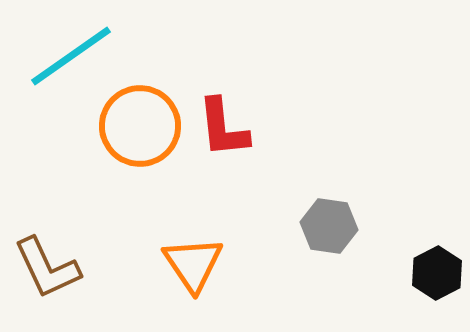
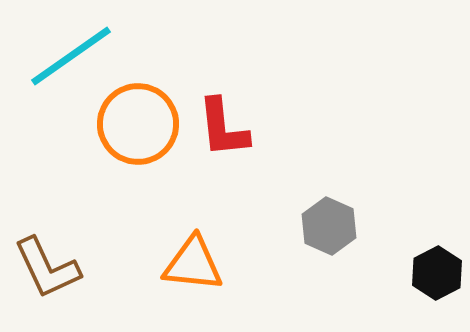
orange circle: moved 2 px left, 2 px up
gray hexagon: rotated 16 degrees clockwise
orange triangle: rotated 50 degrees counterclockwise
